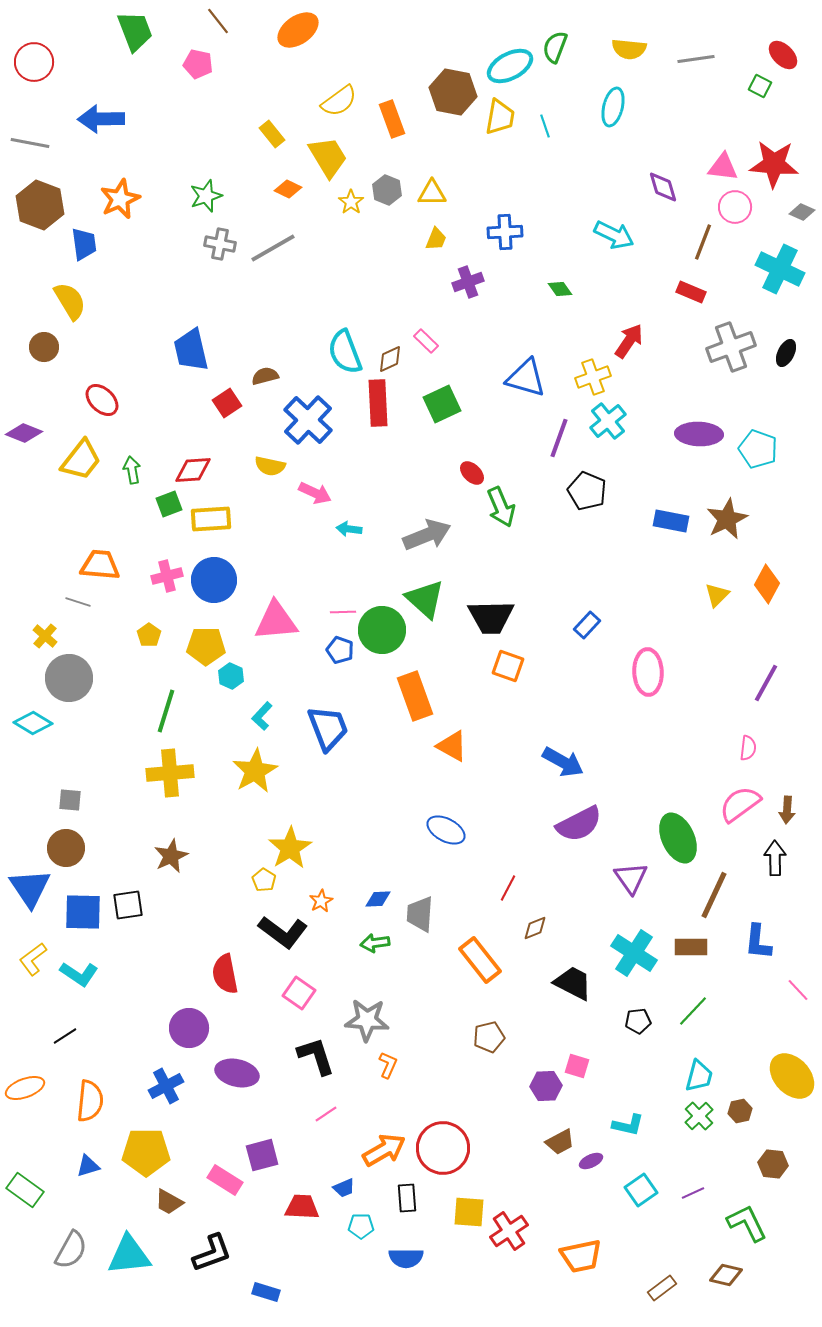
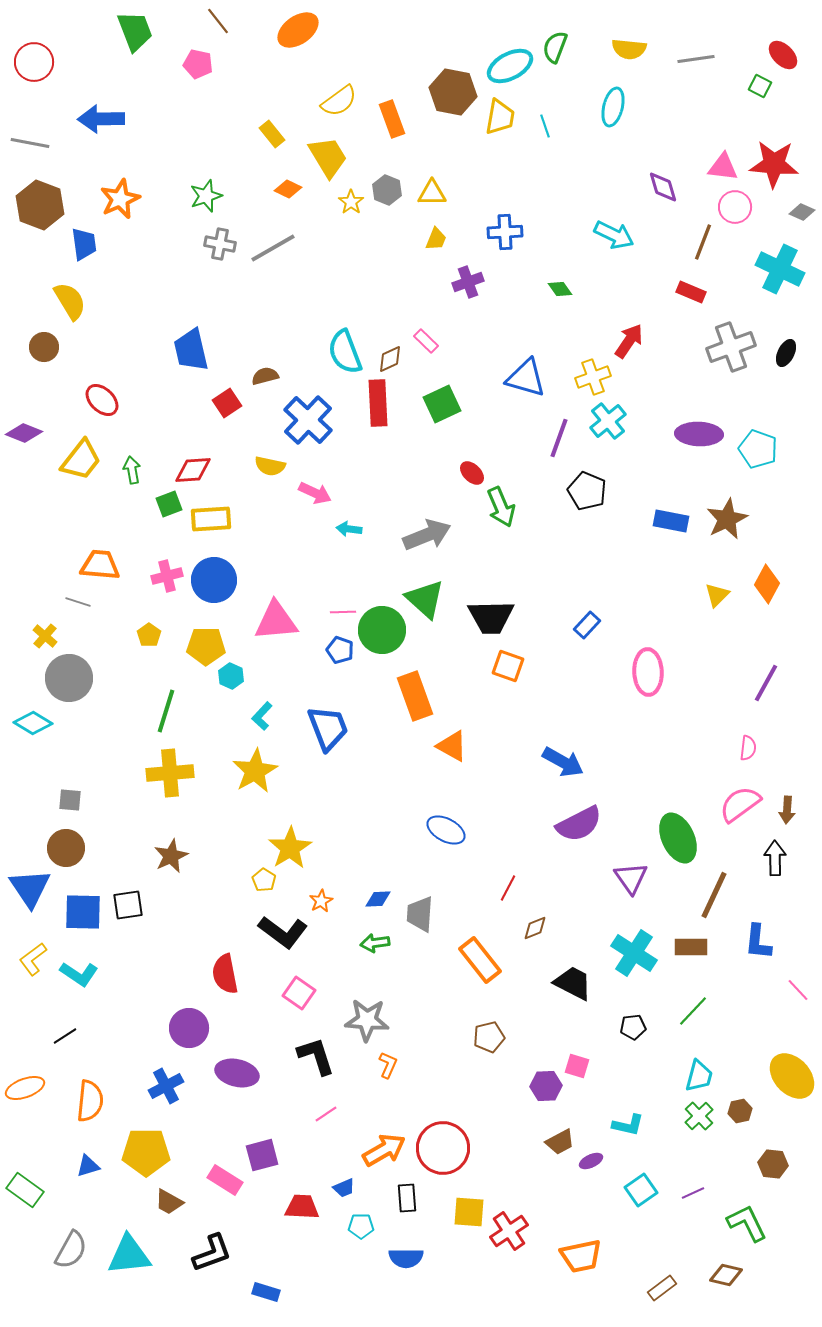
black pentagon at (638, 1021): moved 5 px left, 6 px down
